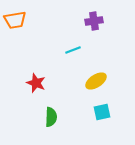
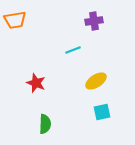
green semicircle: moved 6 px left, 7 px down
